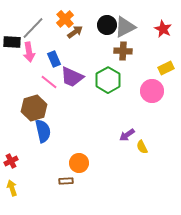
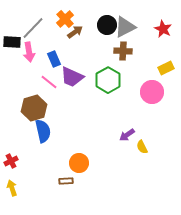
pink circle: moved 1 px down
